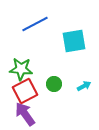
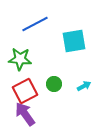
green star: moved 1 px left, 10 px up
